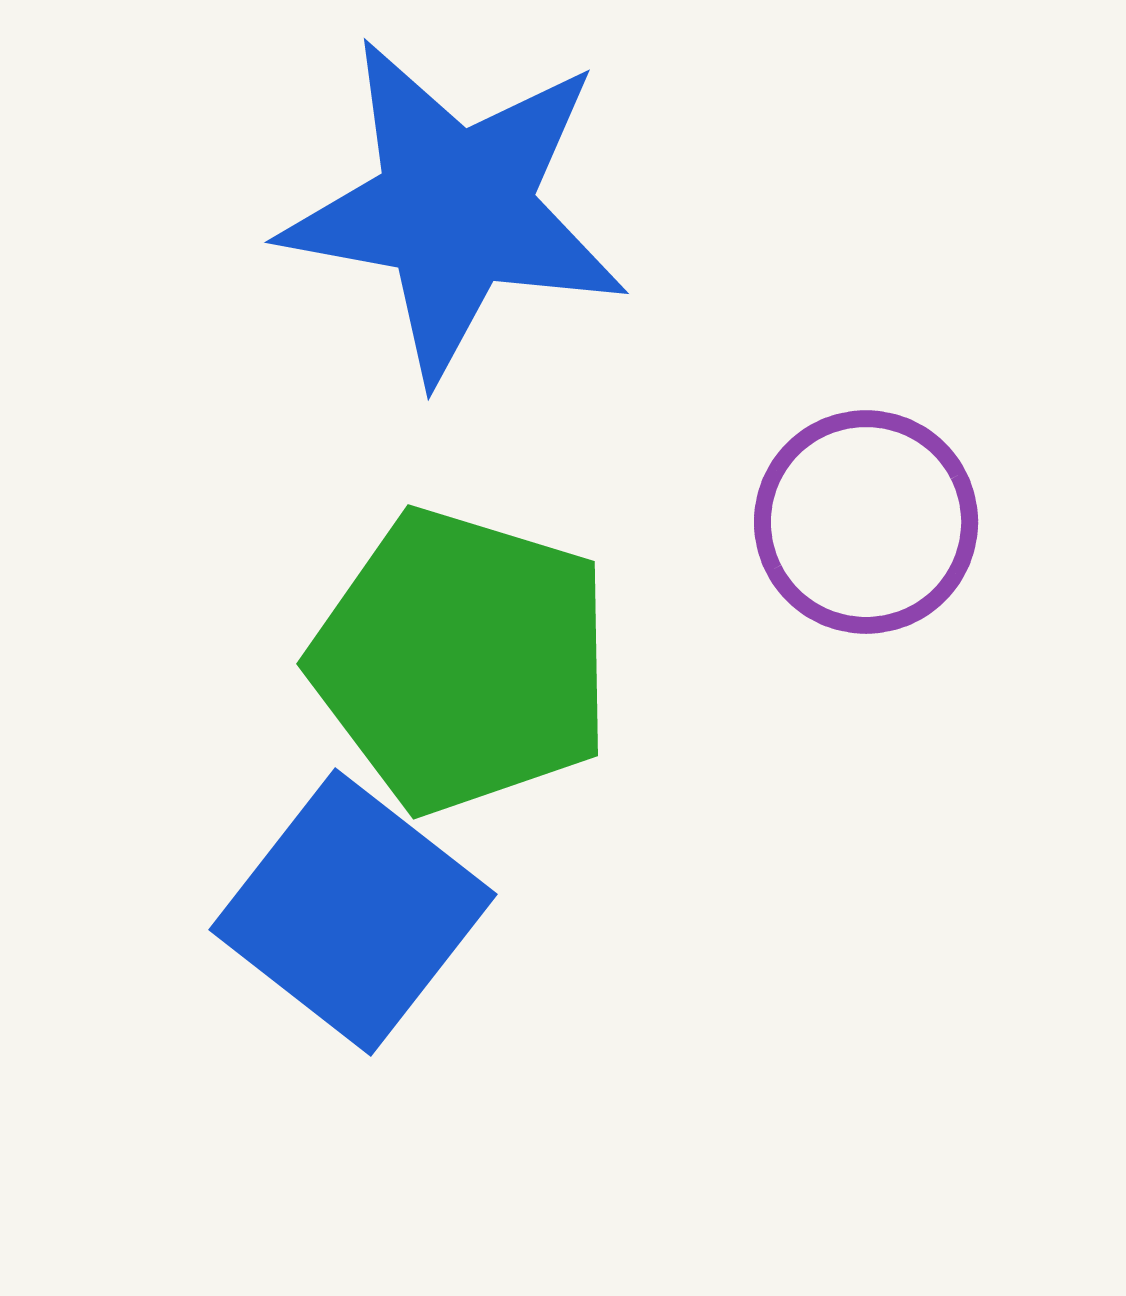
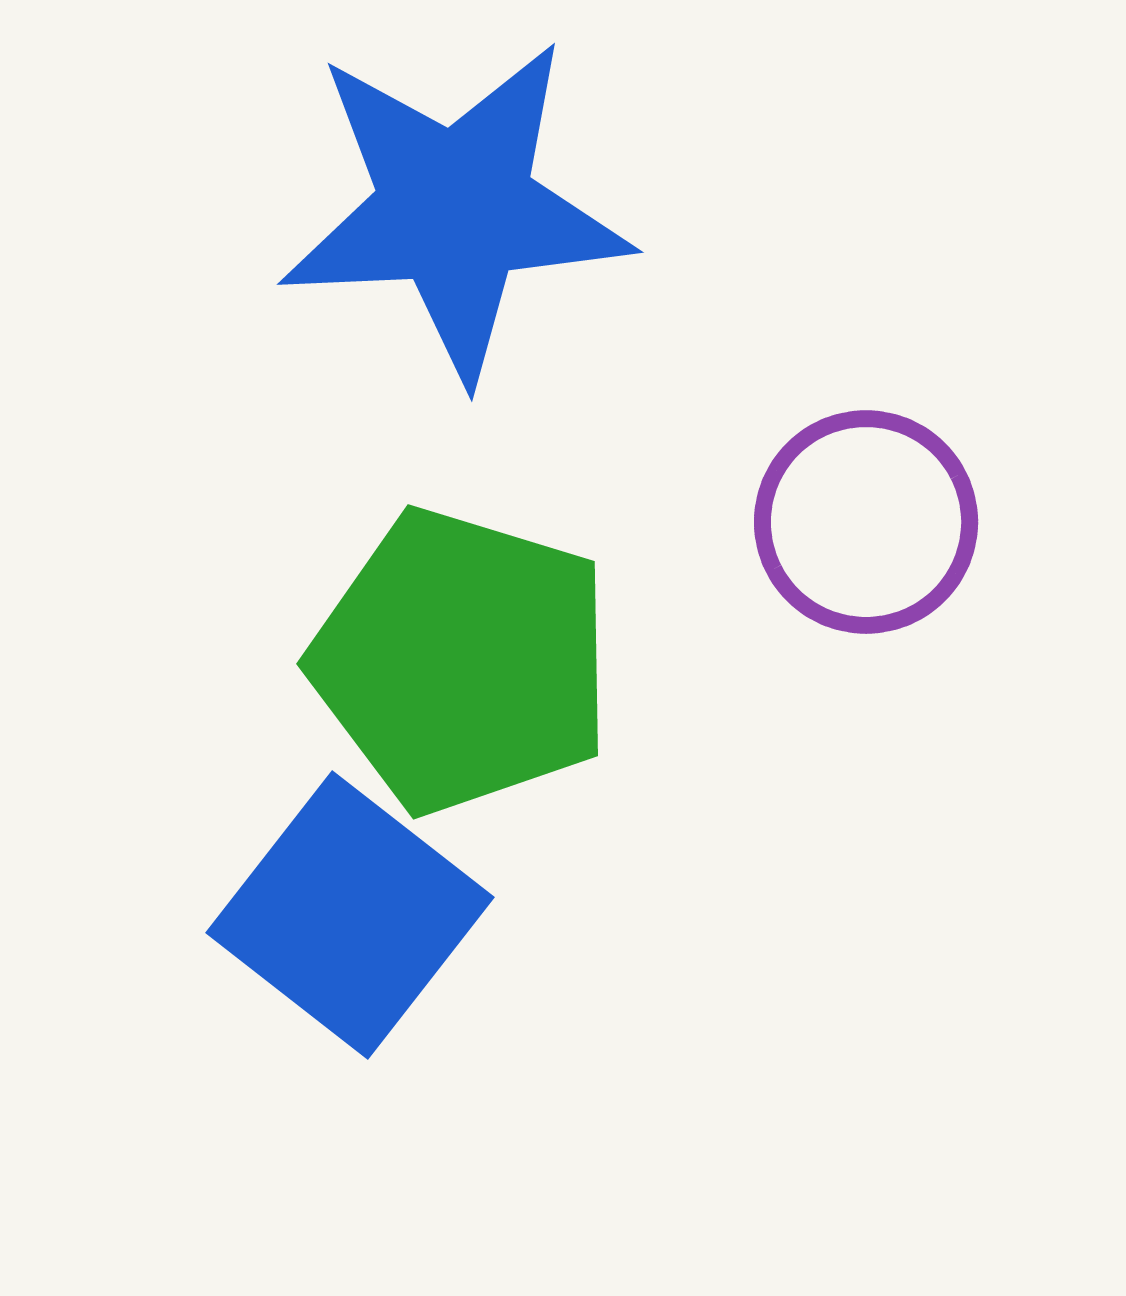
blue star: rotated 13 degrees counterclockwise
blue square: moved 3 px left, 3 px down
